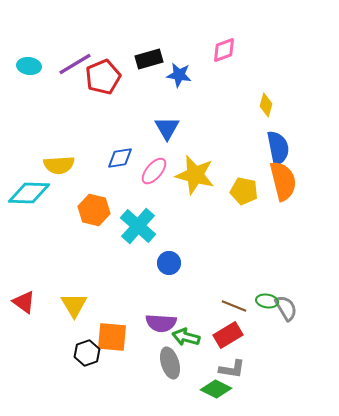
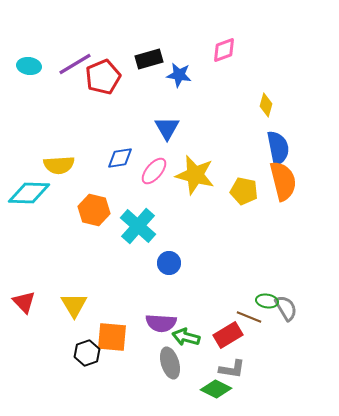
red triangle: rotated 10 degrees clockwise
brown line: moved 15 px right, 11 px down
